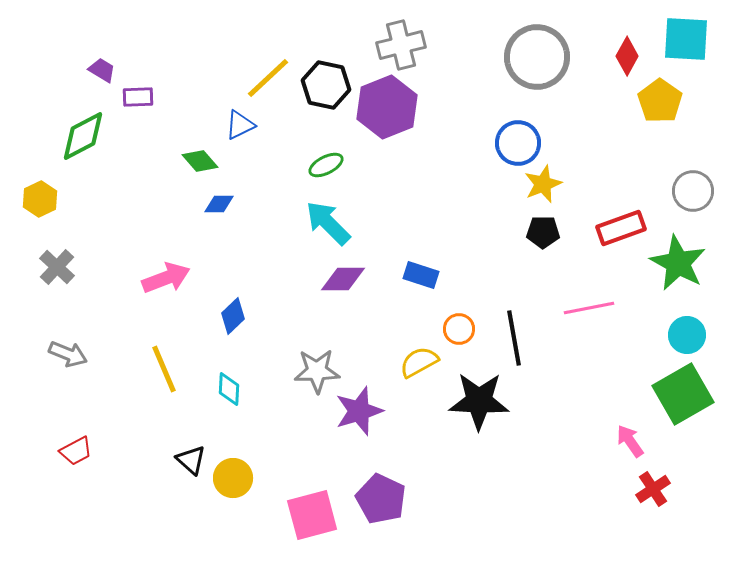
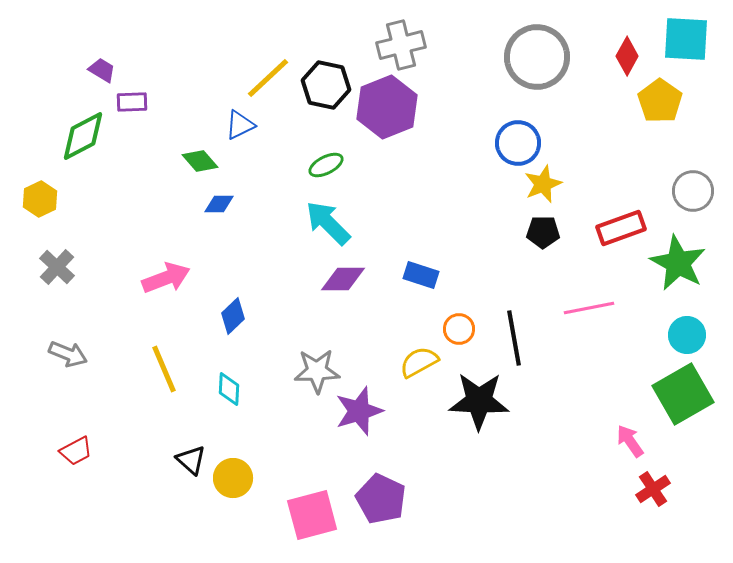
purple rectangle at (138, 97): moved 6 px left, 5 px down
